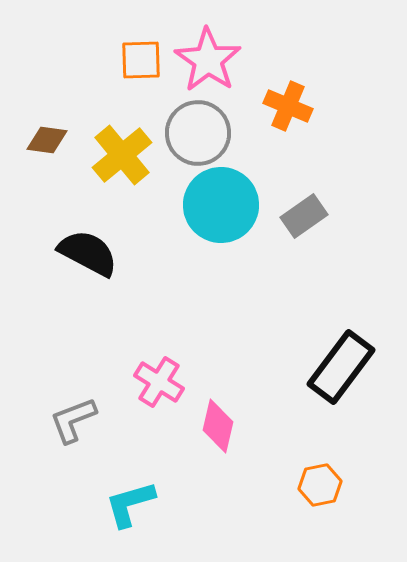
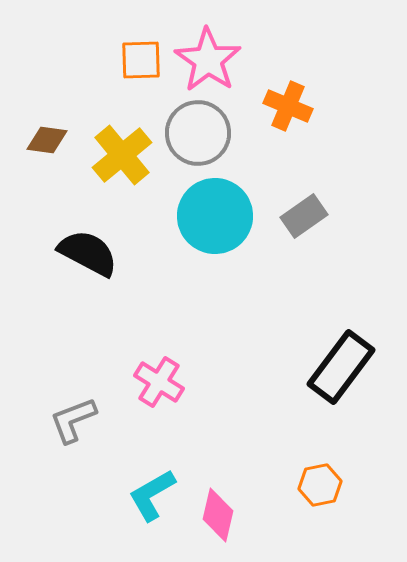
cyan circle: moved 6 px left, 11 px down
pink diamond: moved 89 px down
cyan L-shape: moved 22 px right, 9 px up; rotated 14 degrees counterclockwise
